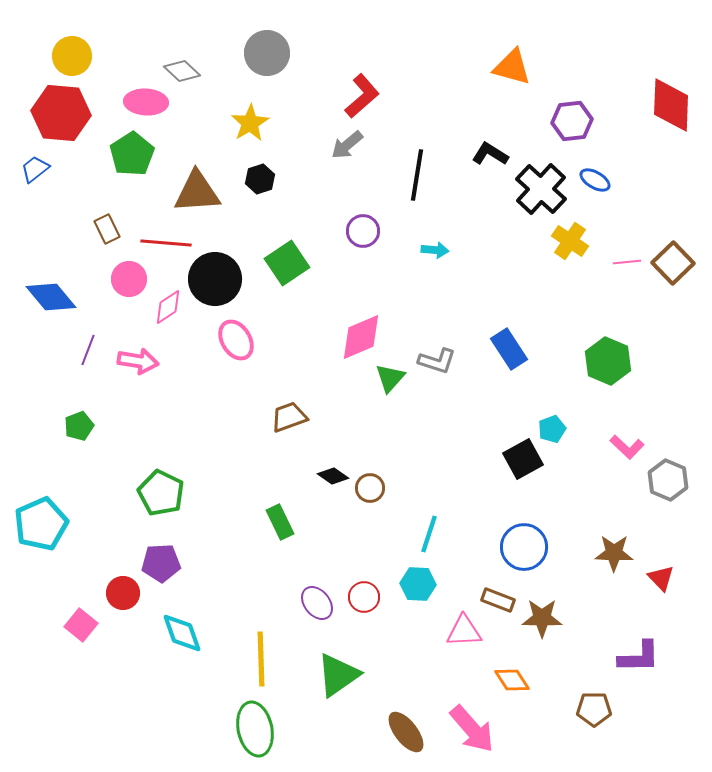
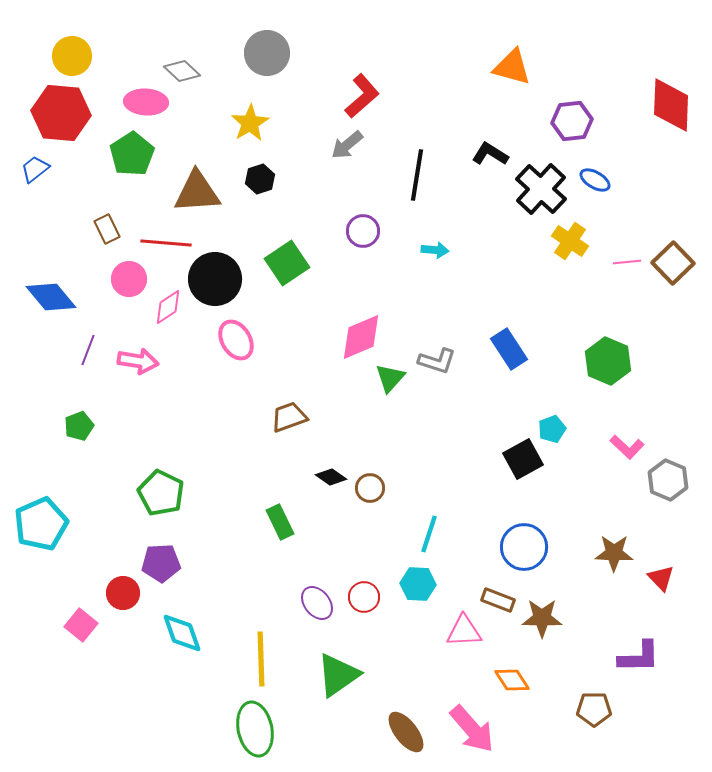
black diamond at (333, 476): moved 2 px left, 1 px down
